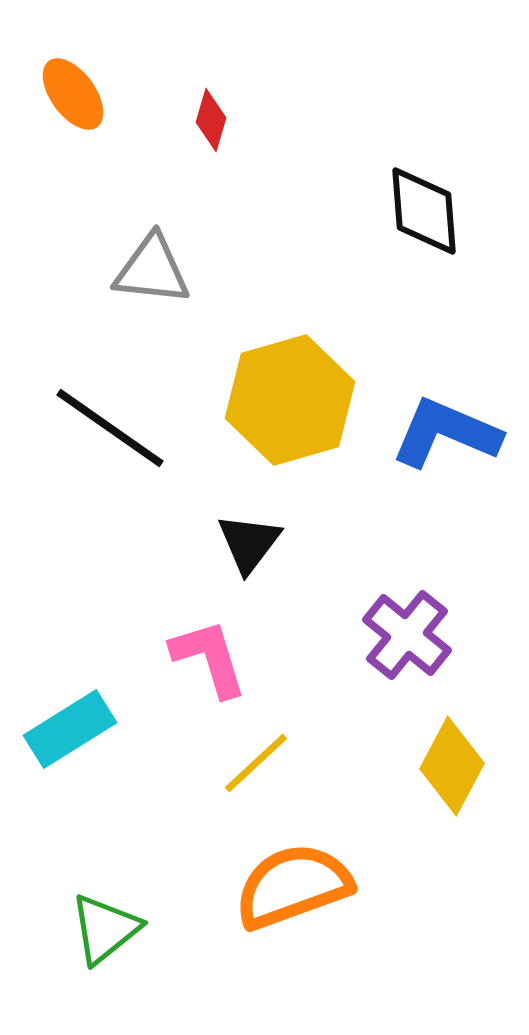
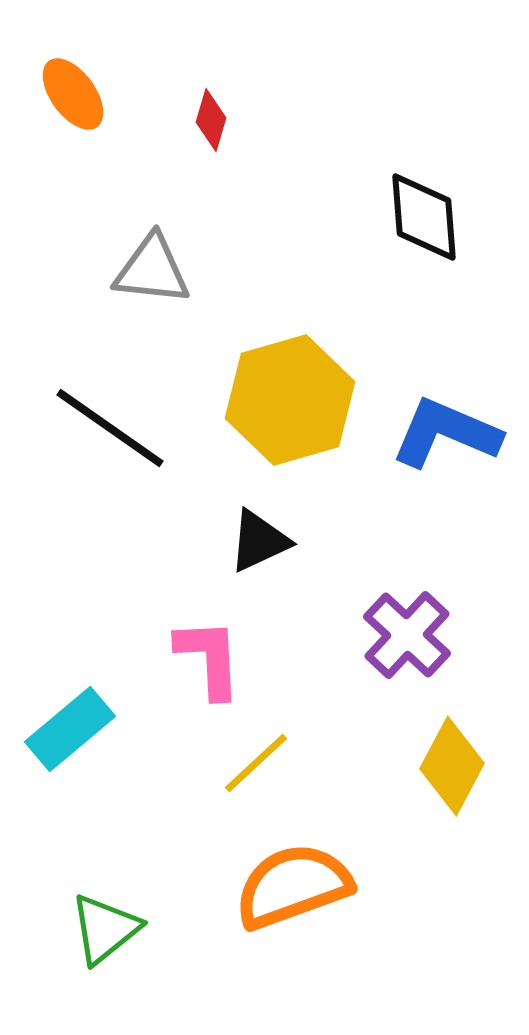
black diamond: moved 6 px down
black triangle: moved 10 px right, 2 px up; rotated 28 degrees clockwise
purple cross: rotated 4 degrees clockwise
pink L-shape: rotated 14 degrees clockwise
cyan rectangle: rotated 8 degrees counterclockwise
